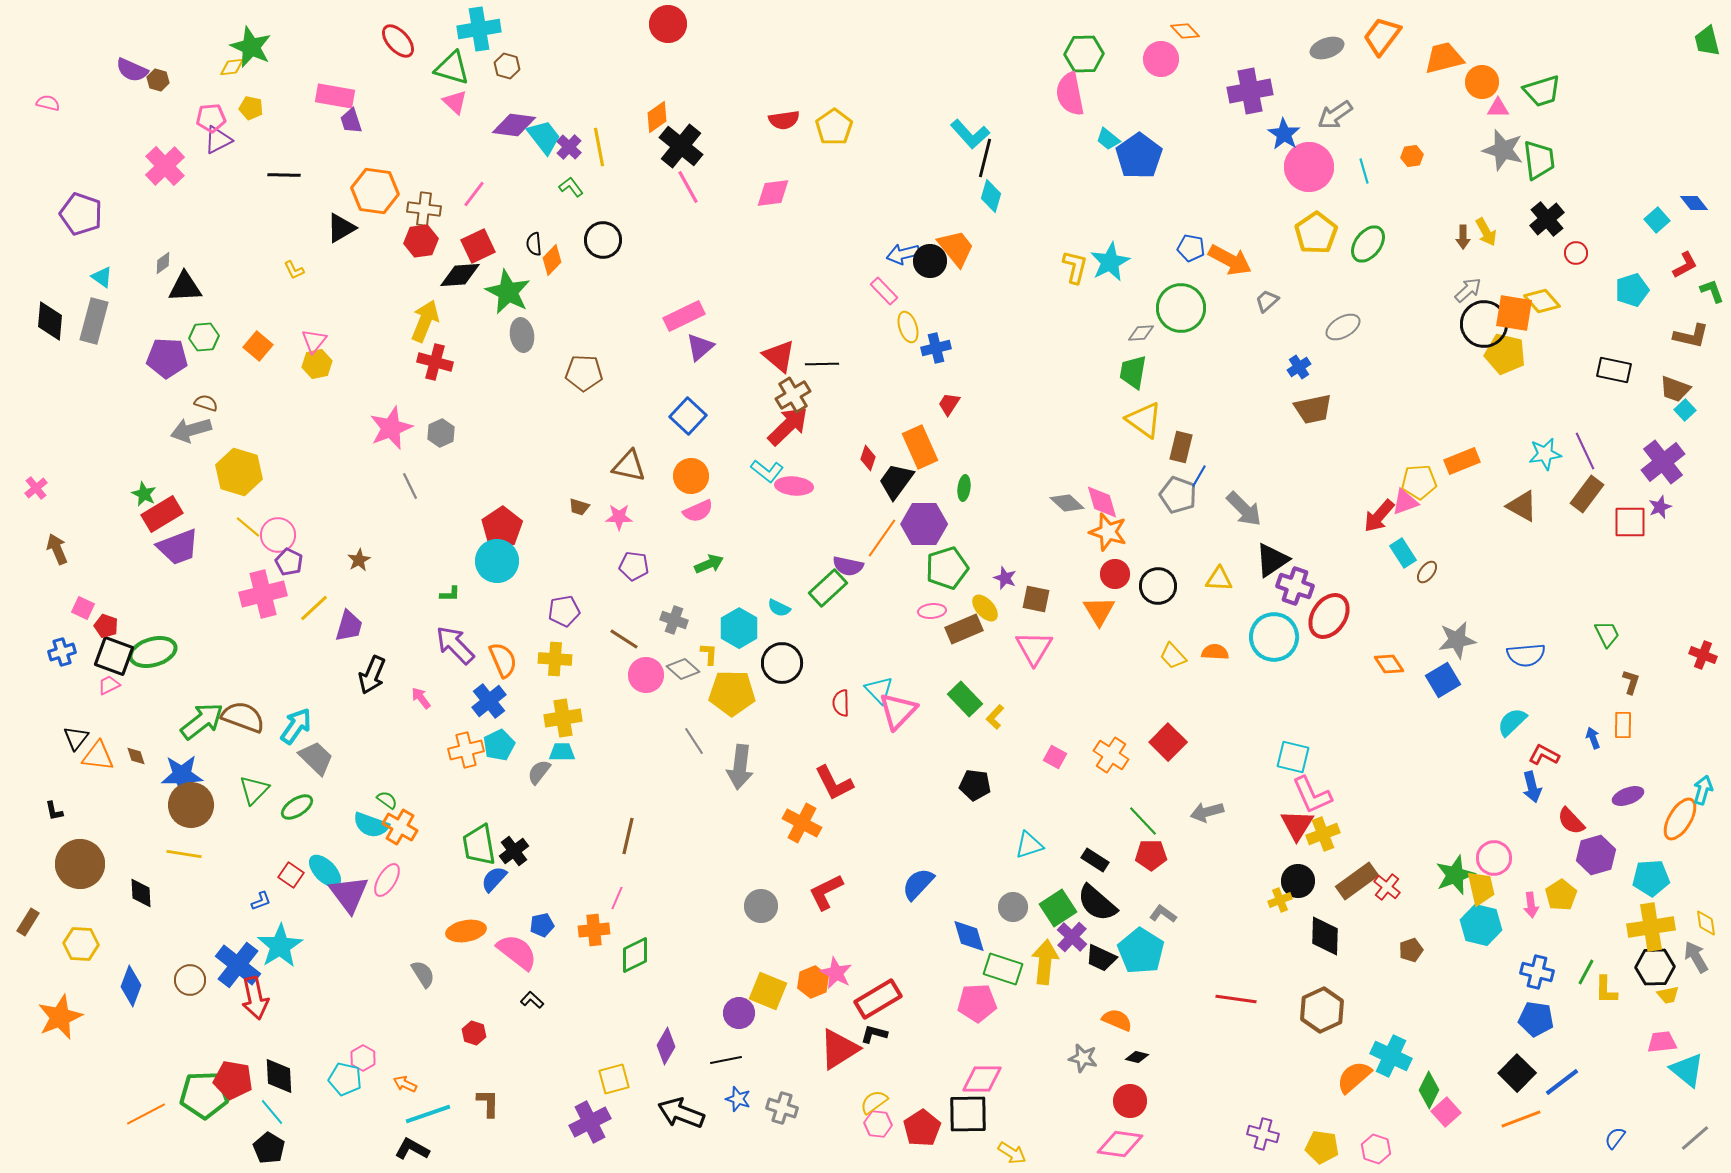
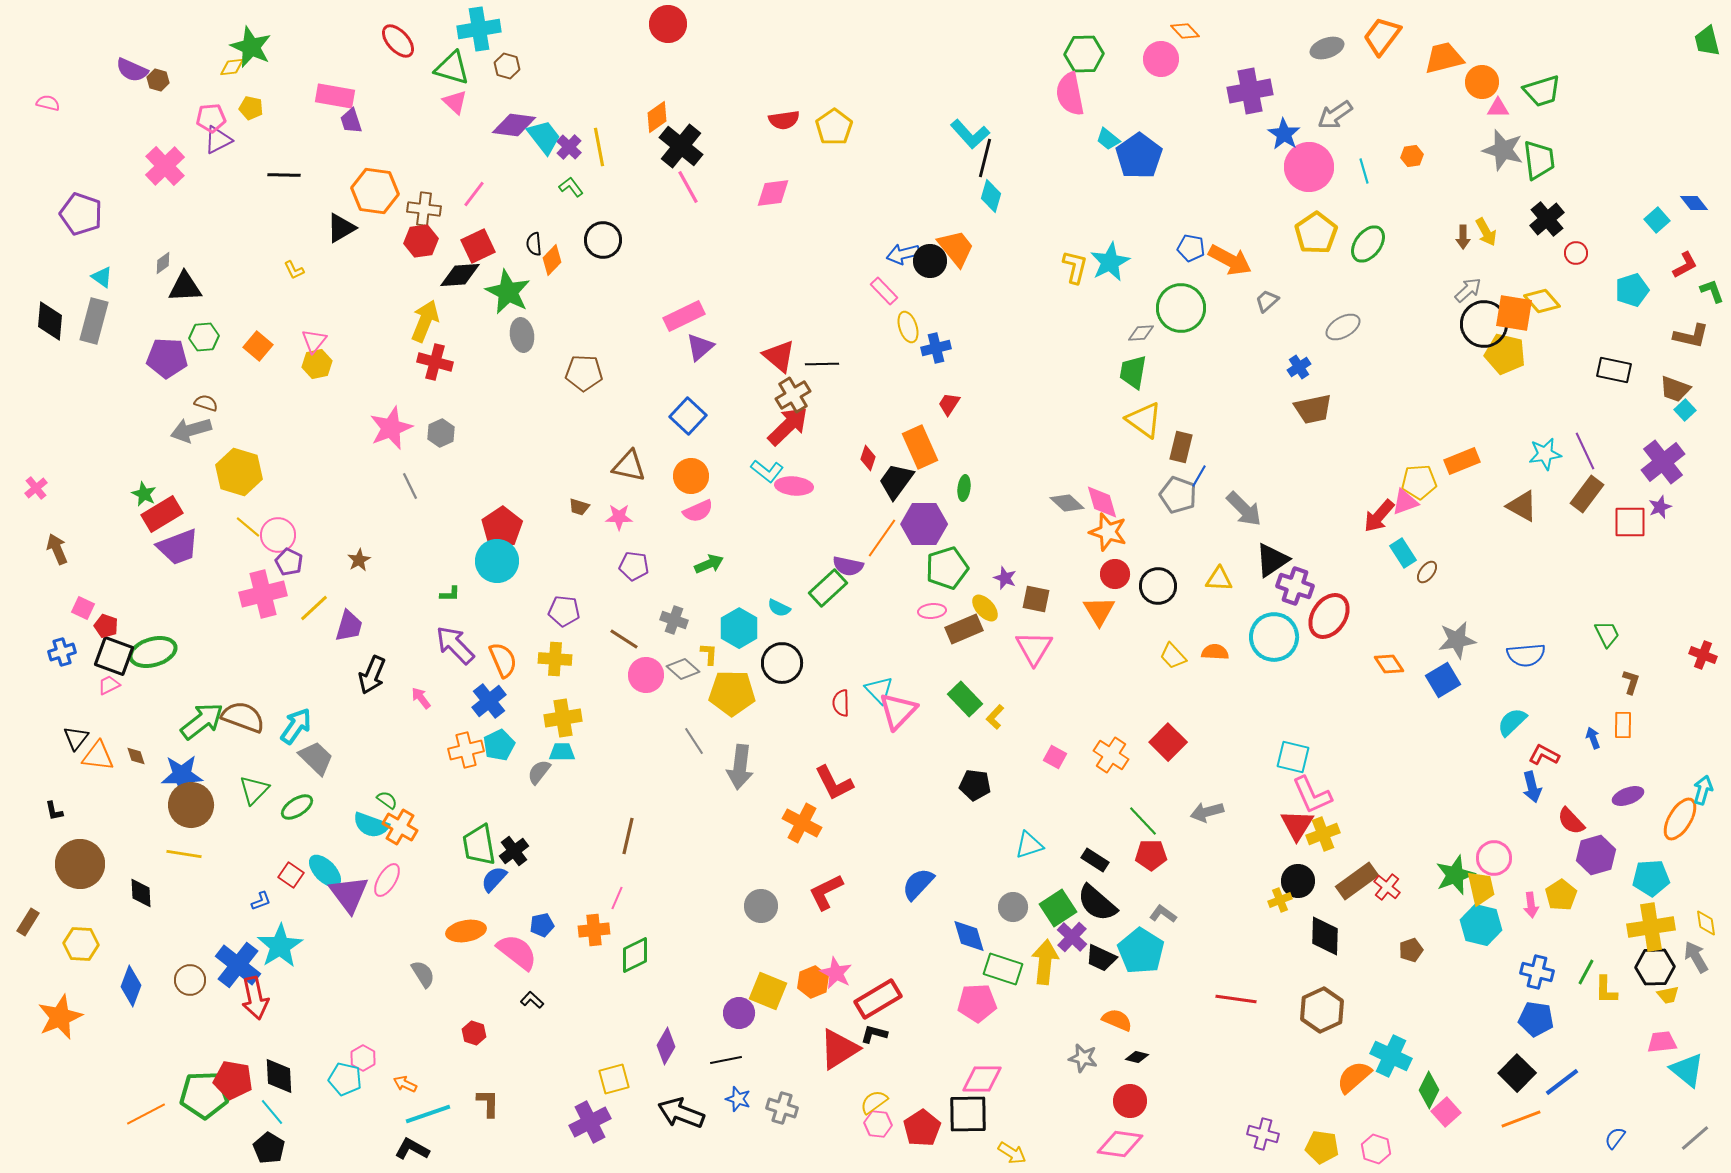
purple pentagon at (564, 611): rotated 16 degrees clockwise
